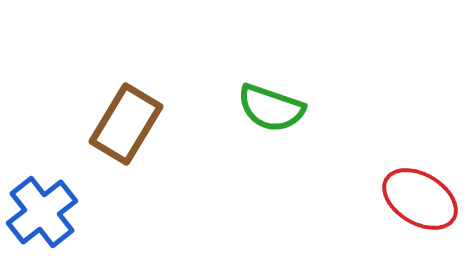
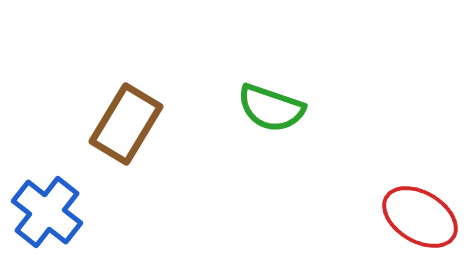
red ellipse: moved 18 px down
blue cross: moved 5 px right; rotated 14 degrees counterclockwise
